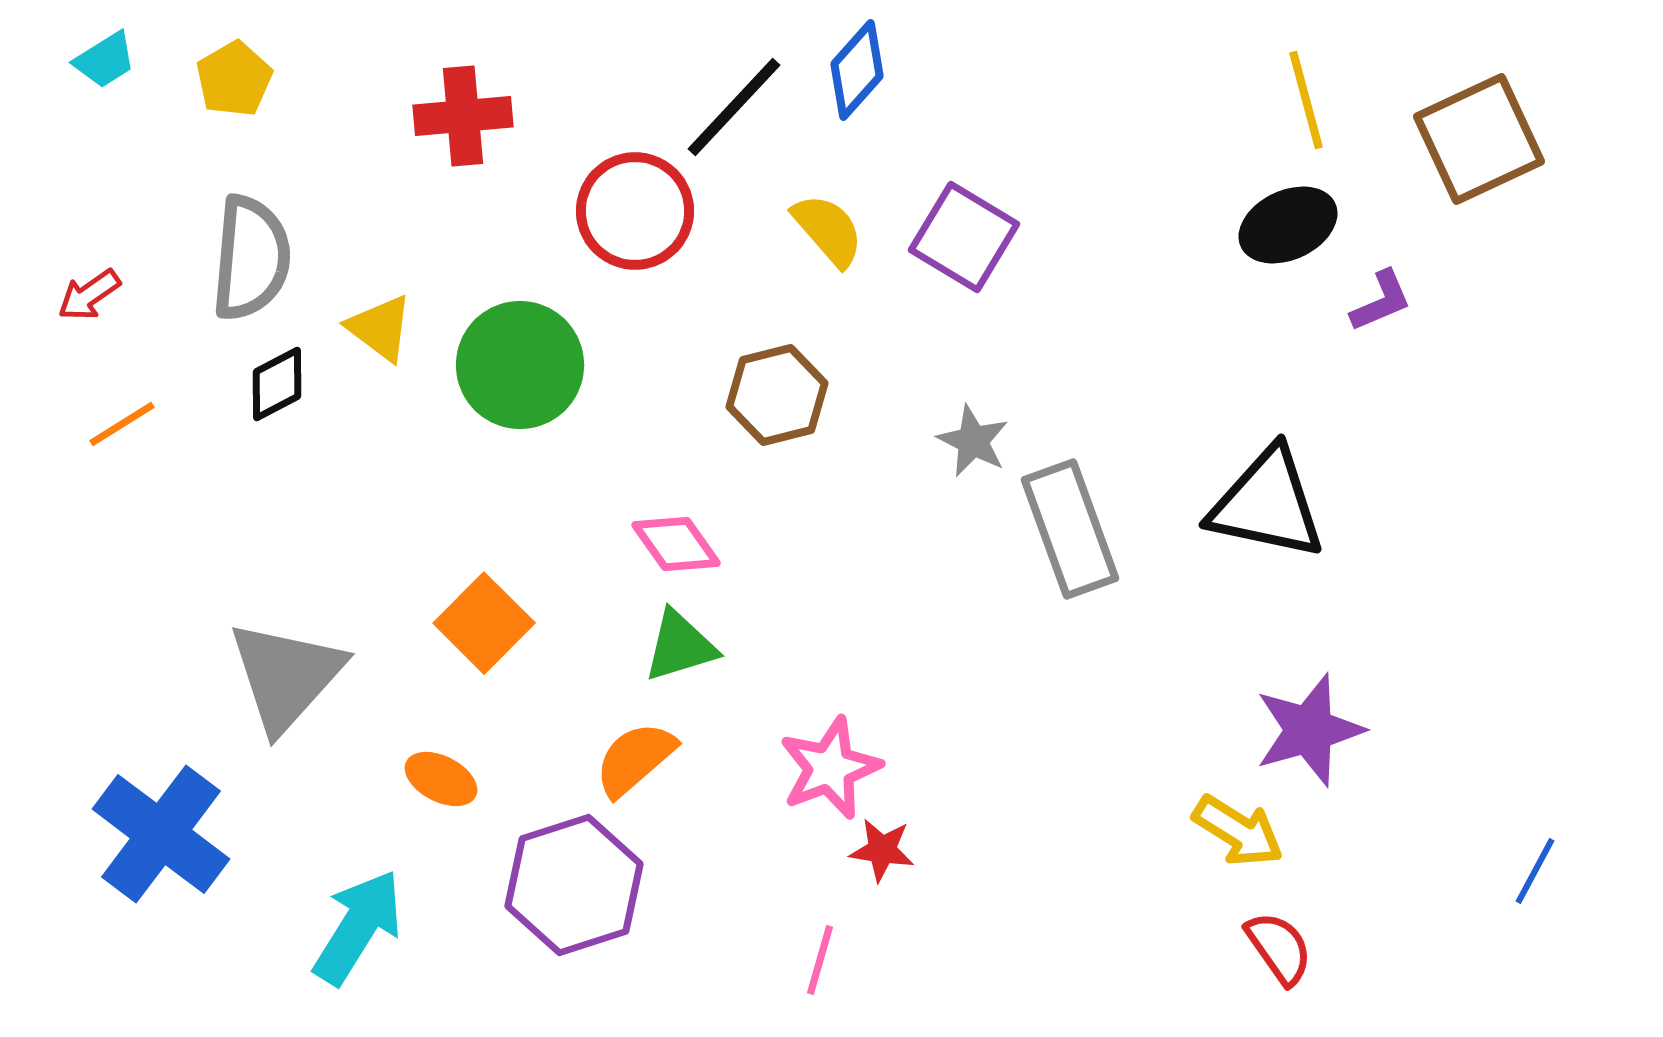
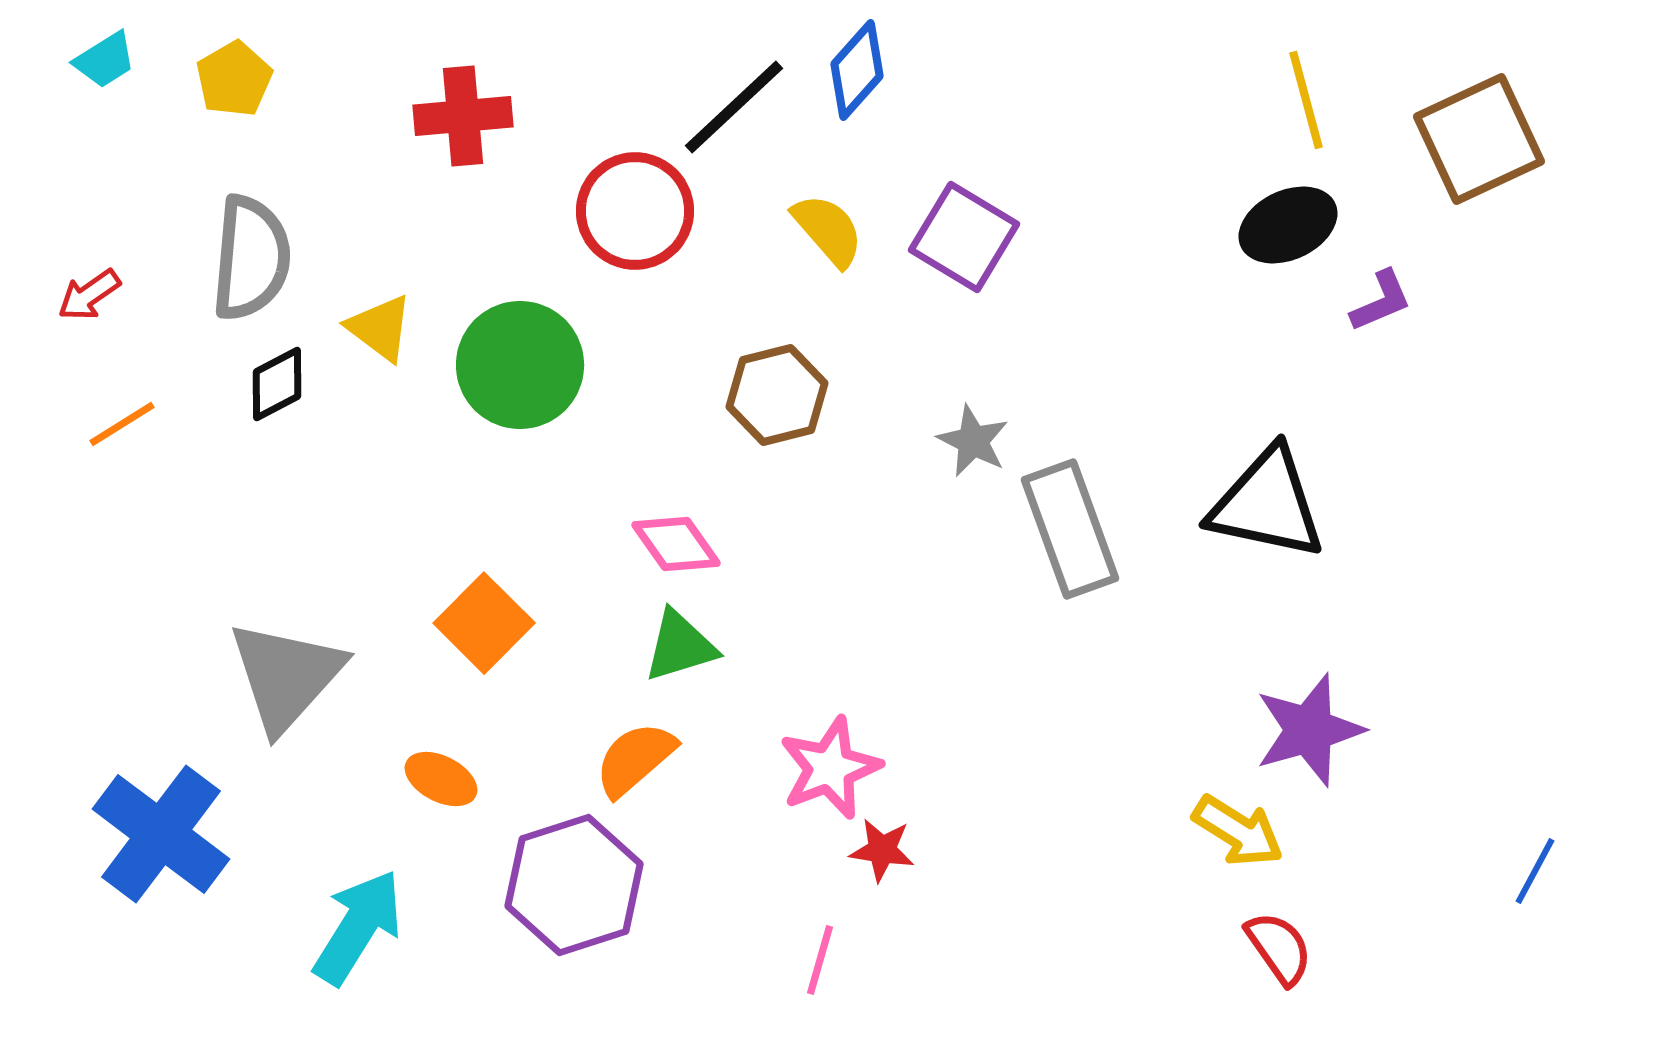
black line: rotated 4 degrees clockwise
